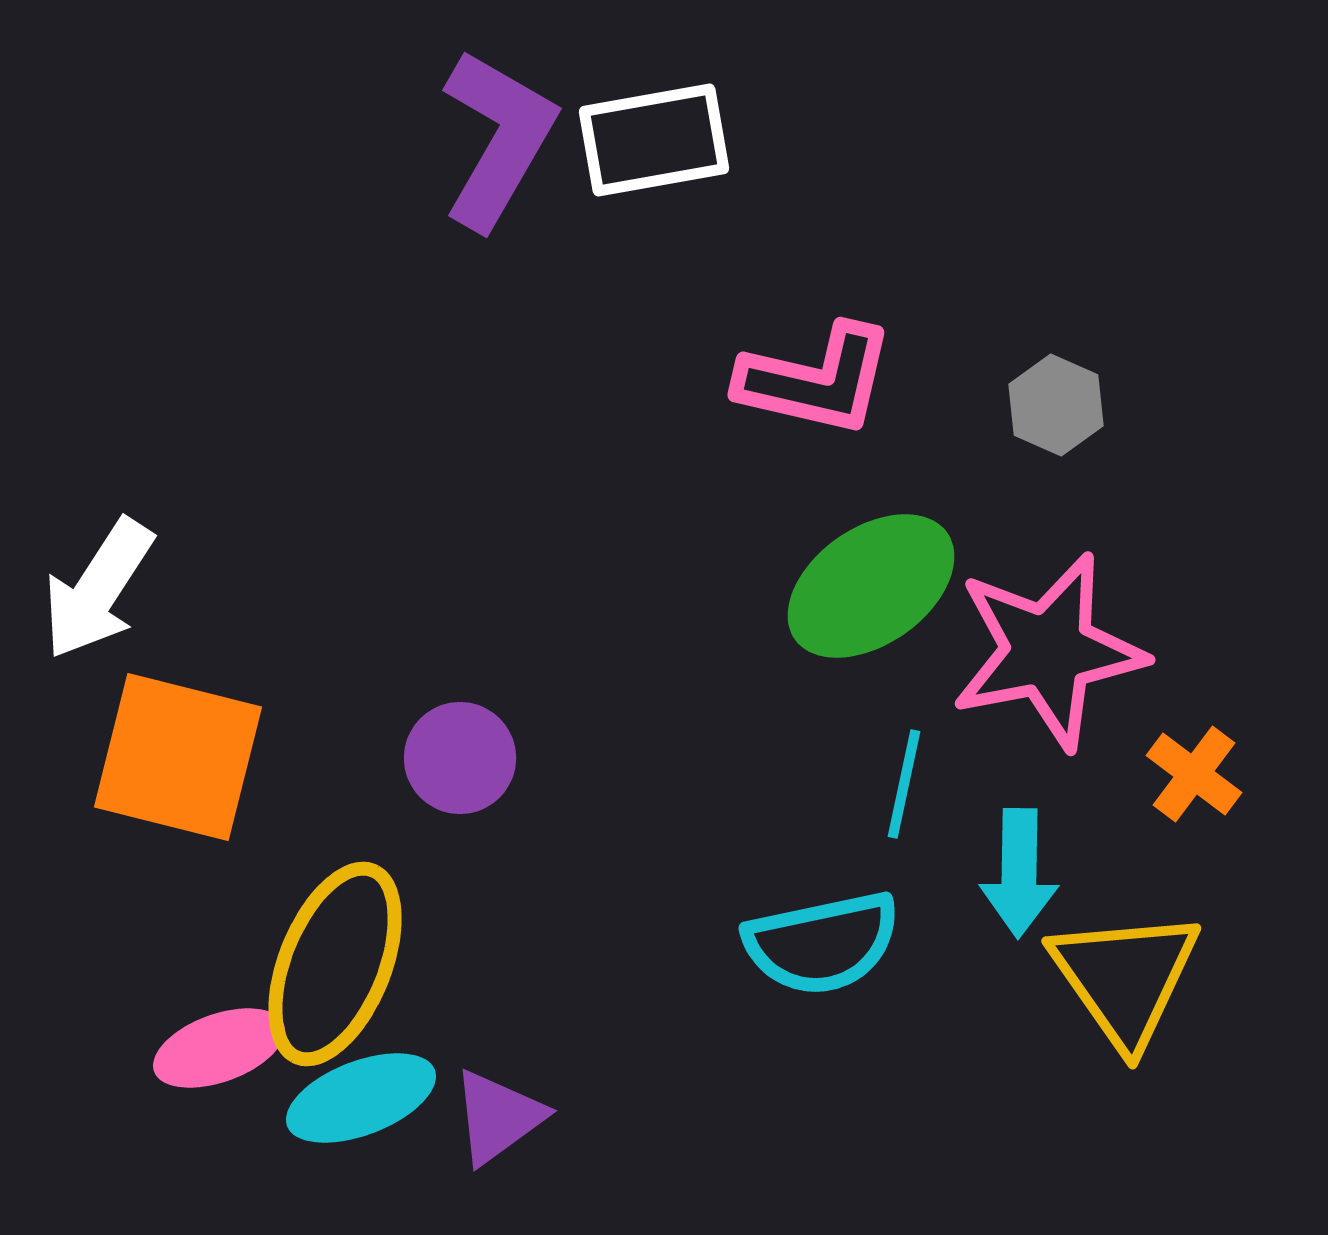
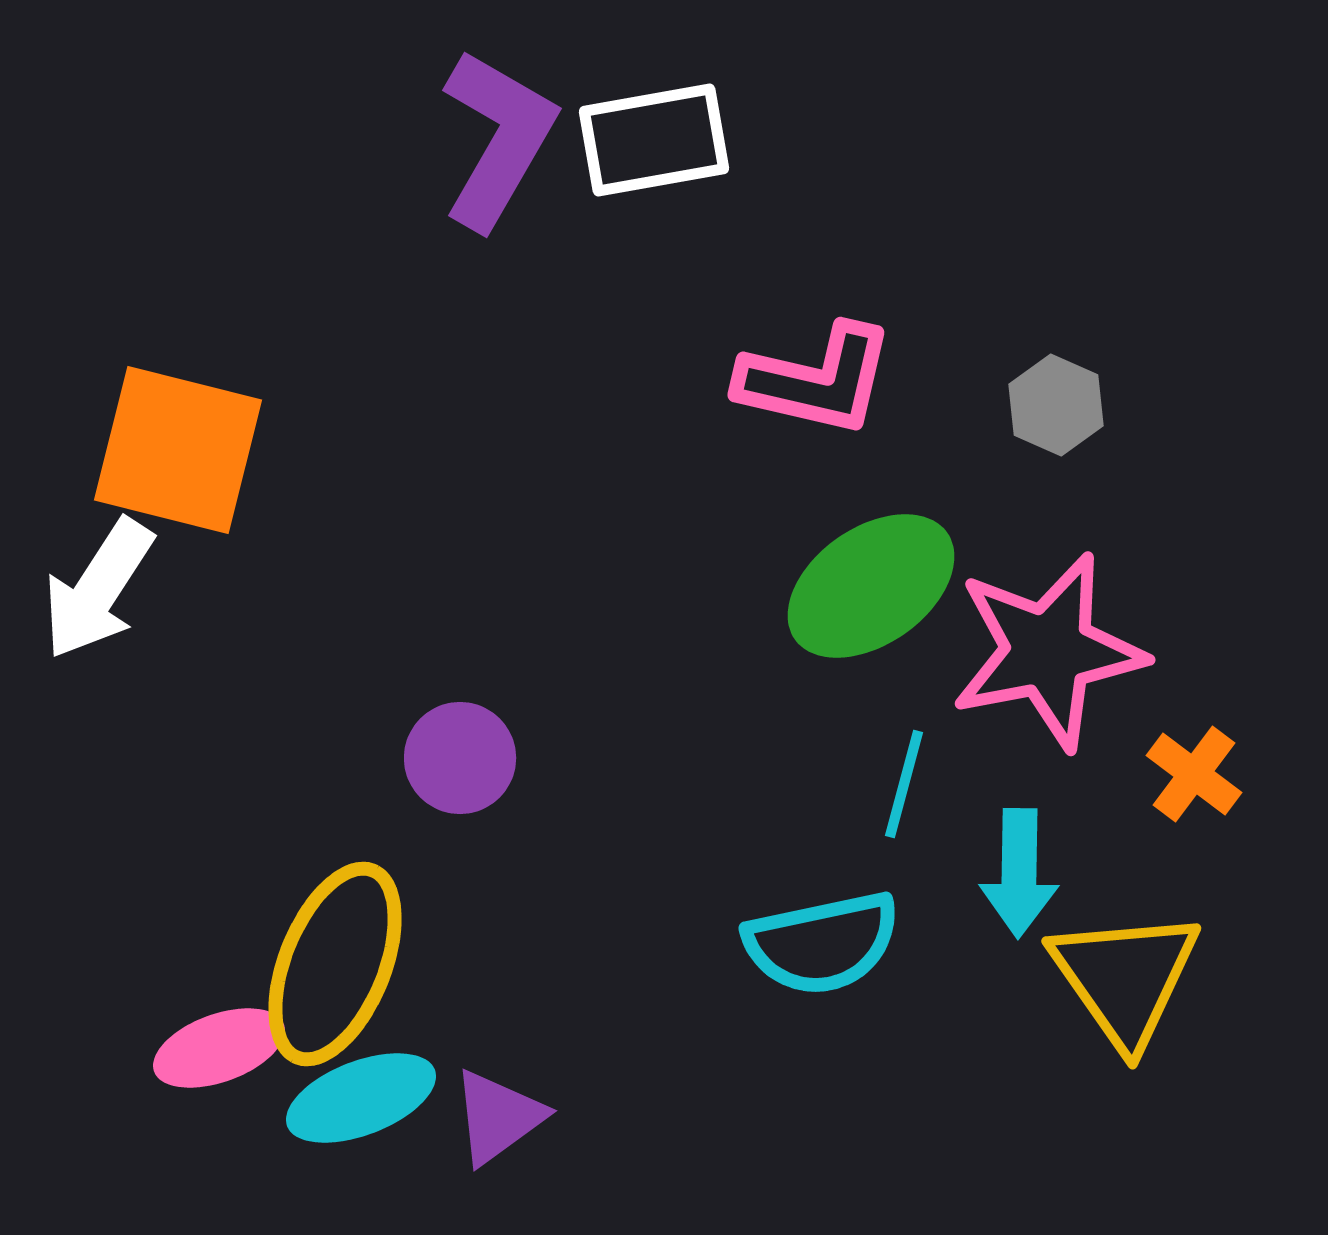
orange square: moved 307 px up
cyan line: rotated 3 degrees clockwise
